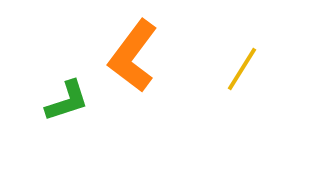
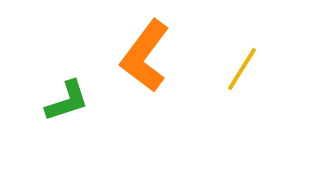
orange L-shape: moved 12 px right
